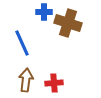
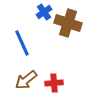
blue cross: rotated 35 degrees counterclockwise
brown arrow: rotated 135 degrees counterclockwise
